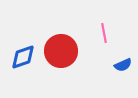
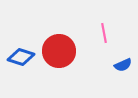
red circle: moved 2 px left
blue diamond: moved 2 px left; rotated 36 degrees clockwise
